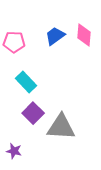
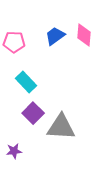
purple star: rotated 21 degrees counterclockwise
